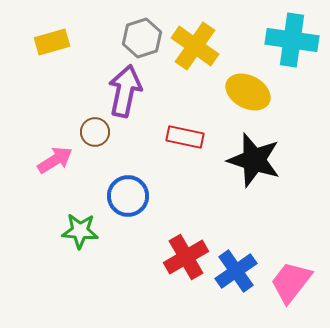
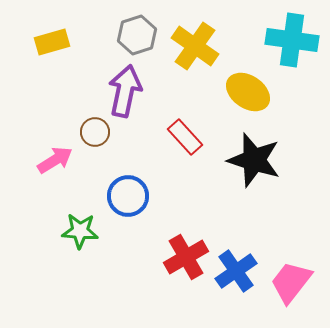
gray hexagon: moved 5 px left, 3 px up
yellow ellipse: rotated 6 degrees clockwise
red rectangle: rotated 36 degrees clockwise
